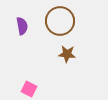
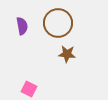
brown circle: moved 2 px left, 2 px down
